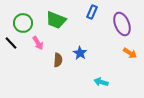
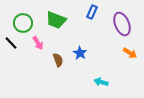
brown semicircle: rotated 24 degrees counterclockwise
